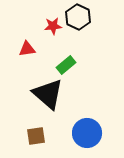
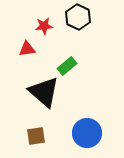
red star: moved 9 px left
green rectangle: moved 1 px right, 1 px down
black triangle: moved 4 px left, 2 px up
